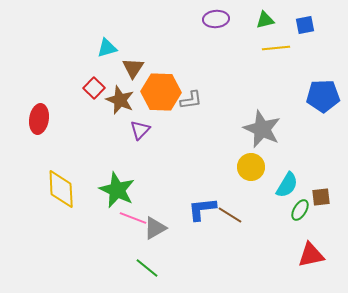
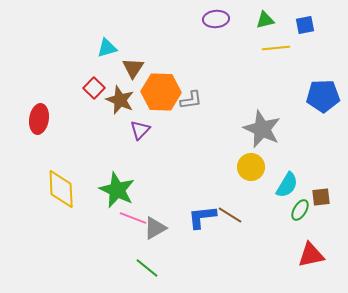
blue L-shape: moved 8 px down
